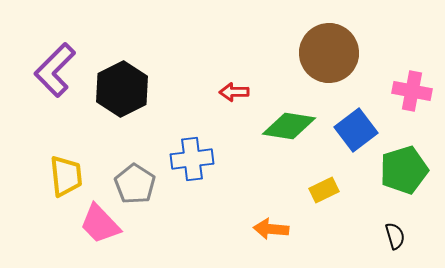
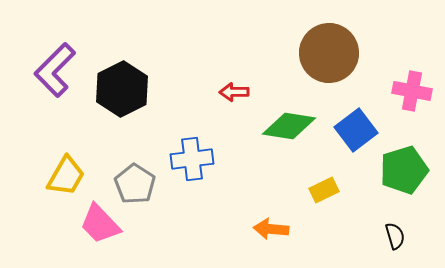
yellow trapezoid: rotated 36 degrees clockwise
